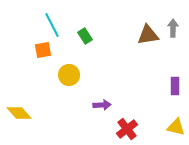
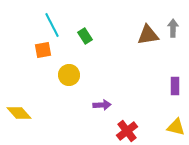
red cross: moved 2 px down
